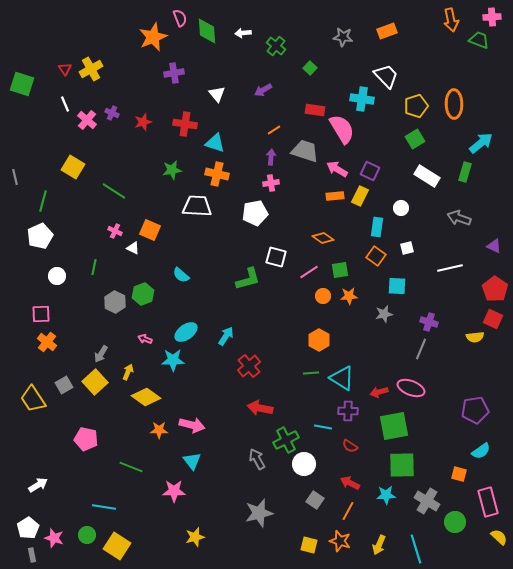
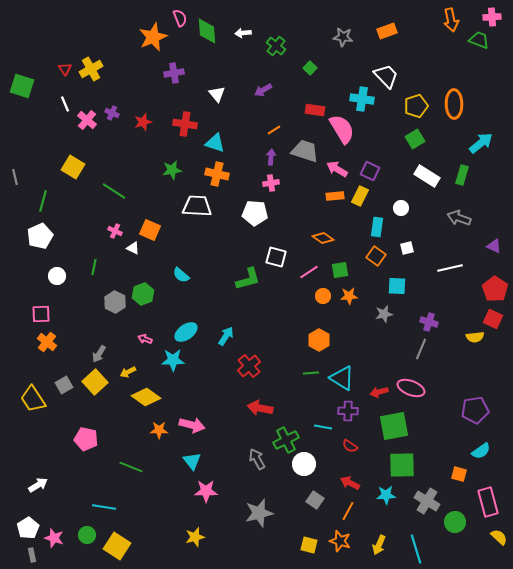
green square at (22, 84): moved 2 px down
green rectangle at (465, 172): moved 3 px left, 3 px down
white pentagon at (255, 213): rotated 15 degrees clockwise
gray arrow at (101, 354): moved 2 px left
yellow arrow at (128, 372): rotated 140 degrees counterclockwise
pink star at (174, 491): moved 32 px right
